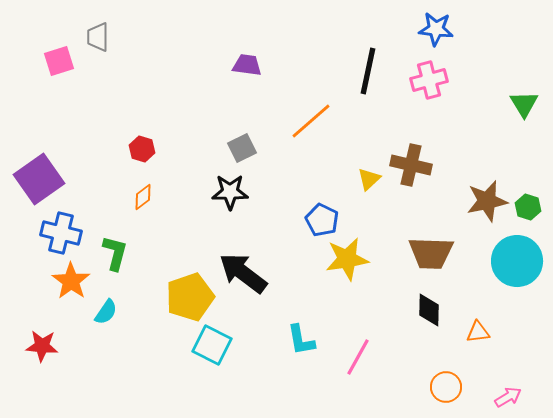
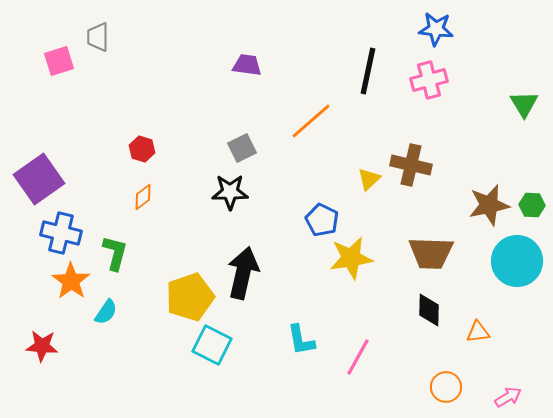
brown star: moved 2 px right, 4 px down
green hexagon: moved 4 px right, 2 px up; rotated 15 degrees counterclockwise
yellow star: moved 4 px right, 1 px up
black arrow: rotated 66 degrees clockwise
